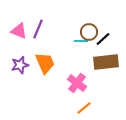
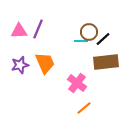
pink triangle: rotated 24 degrees counterclockwise
